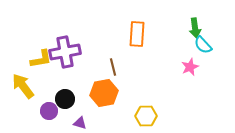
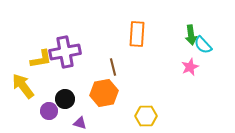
green arrow: moved 4 px left, 7 px down
